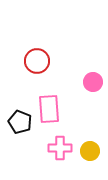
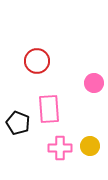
pink circle: moved 1 px right, 1 px down
black pentagon: moved 2 px left, 1 px down
yellow circle: moved 5 px up
